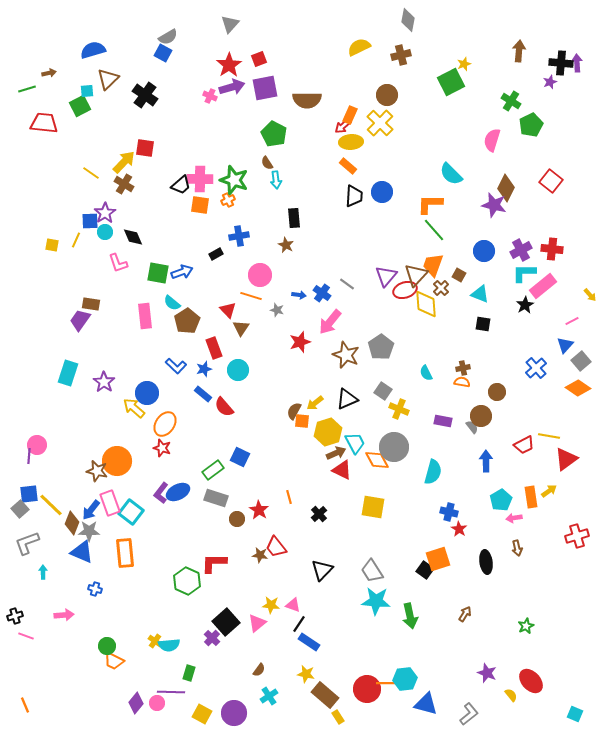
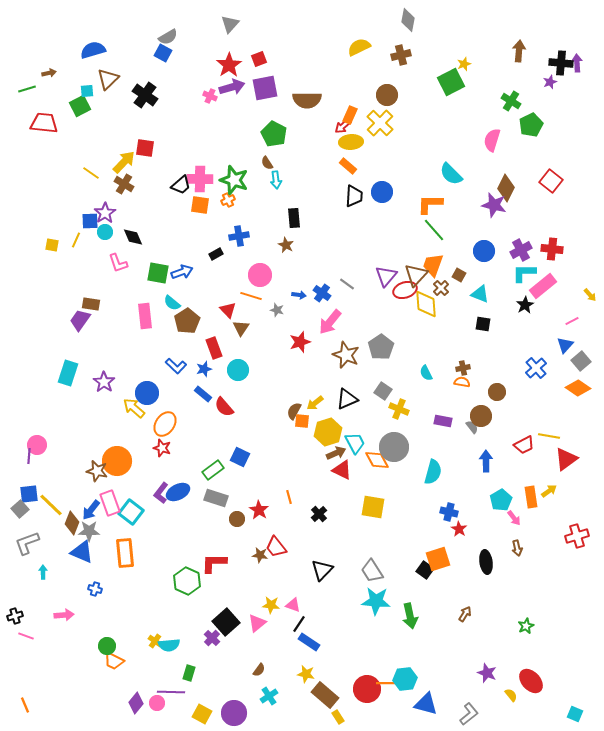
pink arrow at (514, 518): rotated 119 degrees counterclockwise
